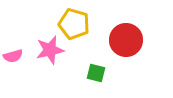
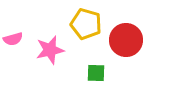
yellow pentagon: moved 12 px right
pink semicircle: moved 17 px up
green square: rotated 12 degrees counterclockwise
